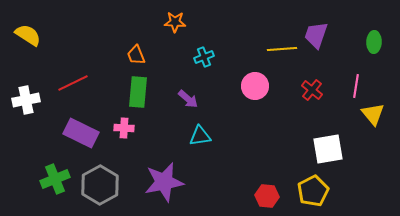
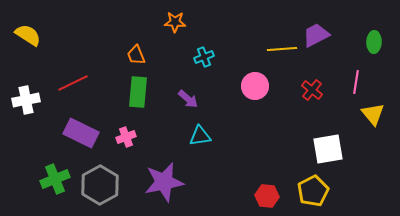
purple trapezoid: rotated 44 degrees clockwise
pink line: moved 4 px up
pink cross: moved 2 px right, 9 px down; rotated 24 degrees counterclockwise
